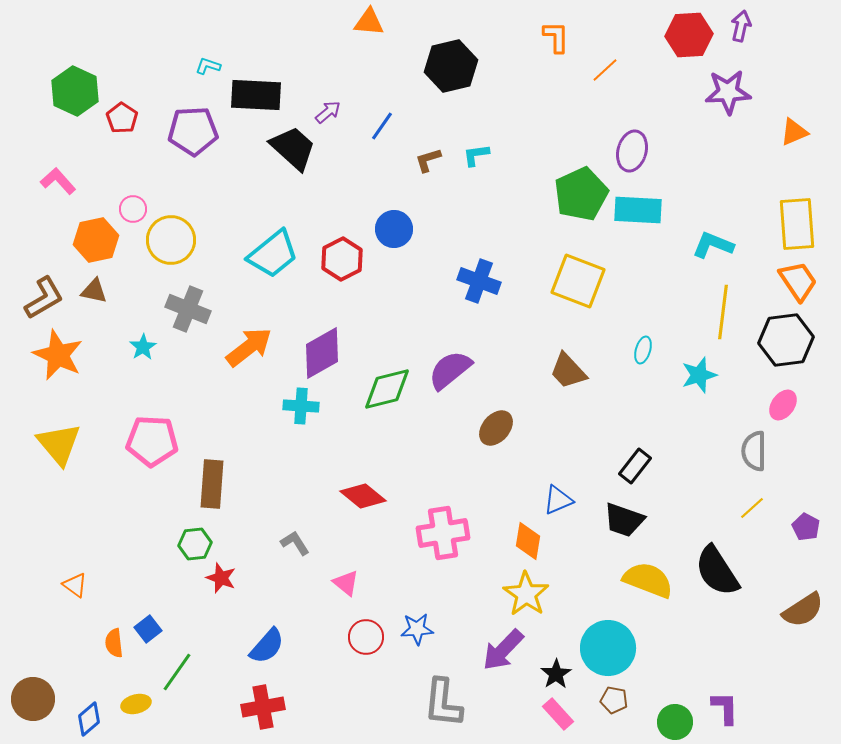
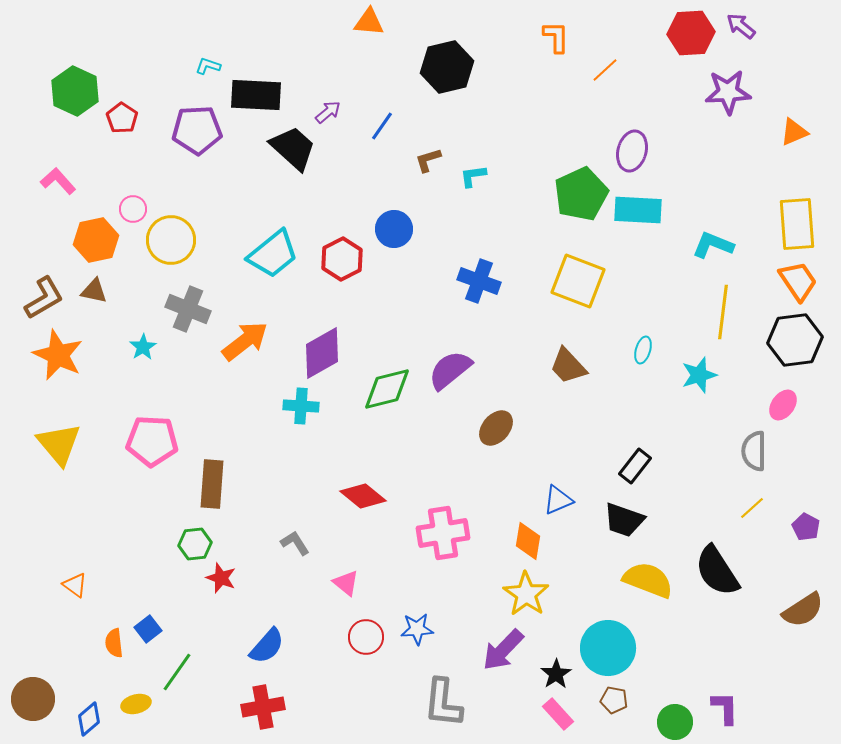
purple arrow at (741, 26): rotated 64 degrees counterclockwise
red hexagon at (689, 35): moved 2 px right, 2 px up
black hexagon at (451, 66): moved 4 px left, 1 px down
purple pentagon at (193, 131): moved 4 px right, 1 px up
cyan L-shape at (476, 155): moved 3 px left, 21 px down
black hexagon at (786, 340): moved 9 px right
orange arrow at (249, 347): moved 4 px left, 6 px up
brown trapezoid at (568, 371): moved 5 px up
